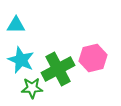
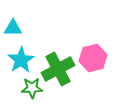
cyan triangle: moved 3 px left, 3 px down
cyan star: rotated 16 degrees clockwise
